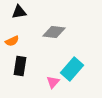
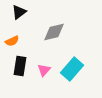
black triangle: rotated 28 degrees counterclockwise
gray diamond: rotated 20 degrees counterclockwise
pink triangle: moved 9 px left, 12 px up
